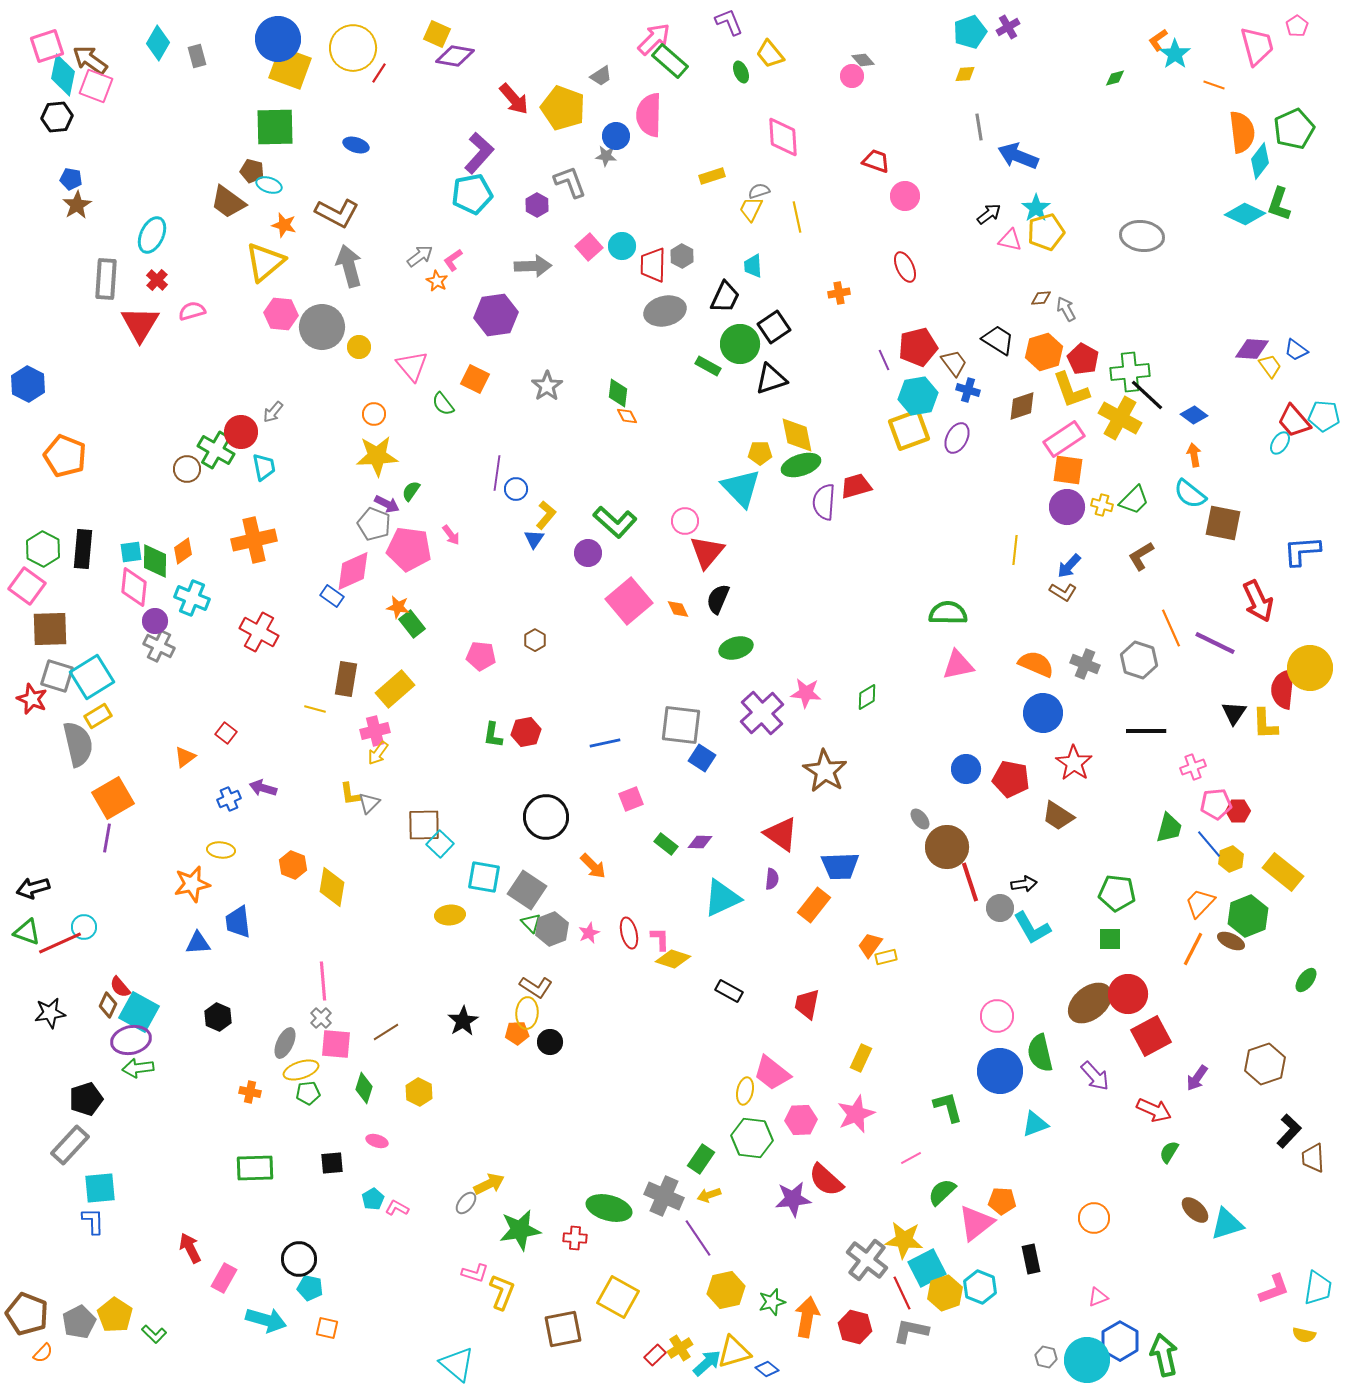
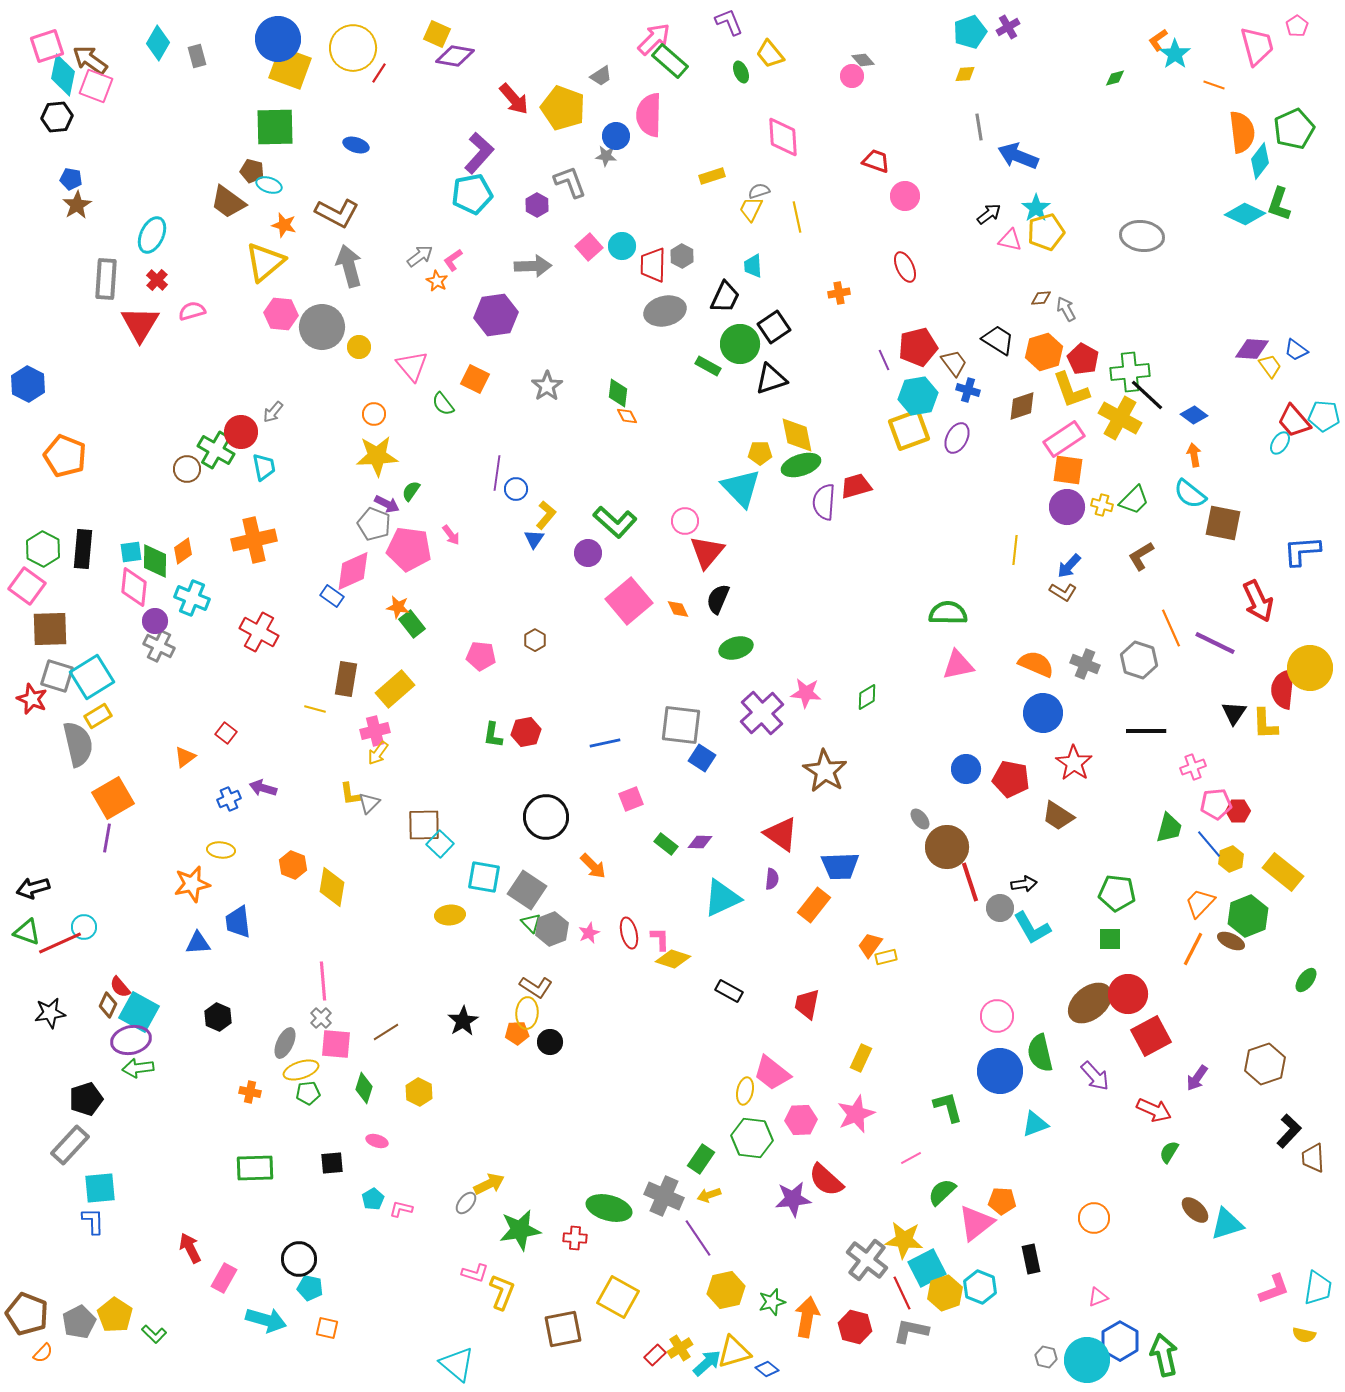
pink L-shape at (397, 1208): moved 4 px right, 1 px down; rotated 15 degrees counterclockwise
